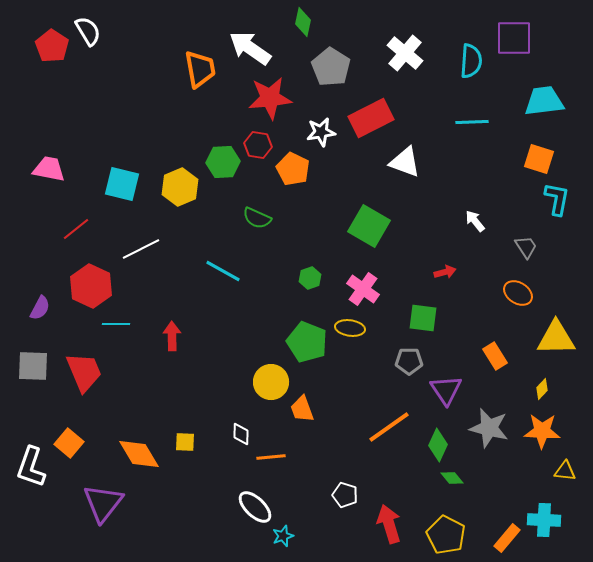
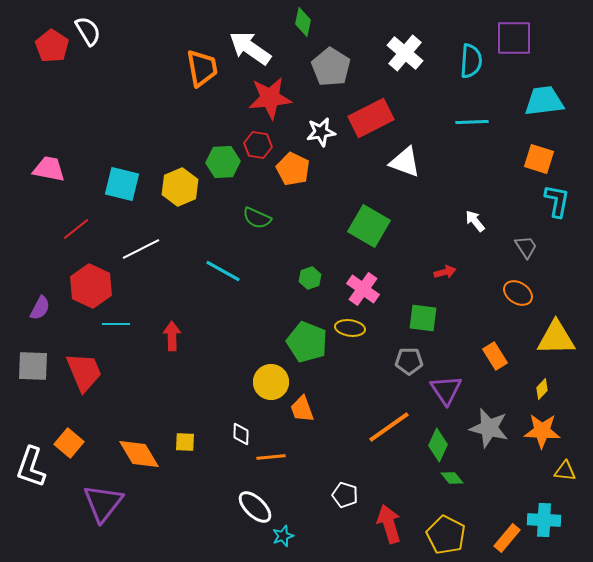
orange trapezoid at (200, 69): moved 2 px right, 1 px up
cyan L-shape at (557, 199): moved 2 px down
